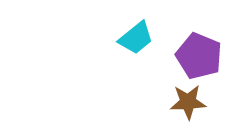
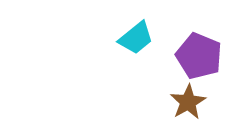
brown star: rotated 27 degrees counterclockwise
